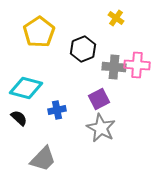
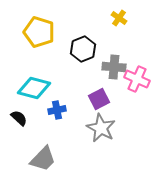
yellow cross: moved 3 px right
yellow pentagon: rotated 20 degrees counterclockwise
pink cross: moved 14 px down; rotated 20 degrees clockwise
cyan diamond: moved 8 px right
